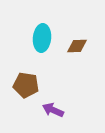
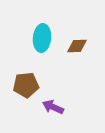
brown pentagon: rotated 15 degrees counterclockwise
purple arrow: moved 3 px up
